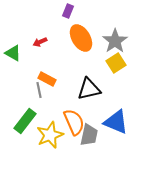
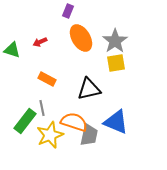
green triangle: moved 1 px left, 3 px up; rotated 12 degrees counterclockwise
yellow square: rotated 24 degrees clockwise
gray line: moved 3 px right, 18 px down
orange semicircle: rotated 48 degrees counterclockwise
